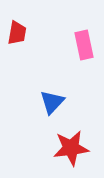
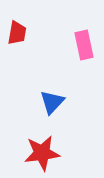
red star: moved 29 px left, 5 px down
